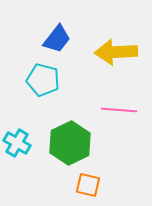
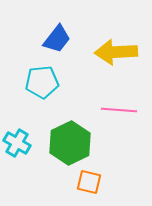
cyan pentagon: moved 1 px left, 2 px down; rotated 20 degrees counterclockwise
orange square: moved 1 px right, 3 px up
